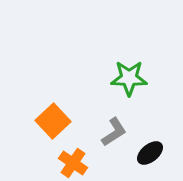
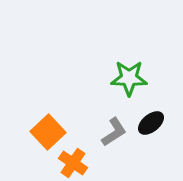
orange square: moved 5 px left, 11 px down
black ellipse: moved 1 px right, 30 px up
